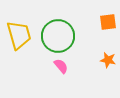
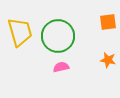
yellow trapezoid: moved 1 px right, 3 px up
pink semicircle: moved 1 px down; rotated 63 degrees counterclockwise
